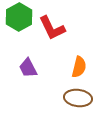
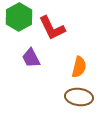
purple trapezoid: moved 3 px right, 10 px up
brown ellipse: moved 1 px right, 1 px up
